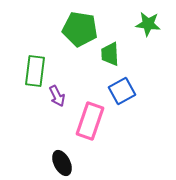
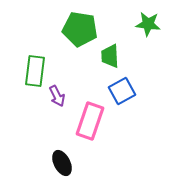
green trapezoid: moved 2 px down
